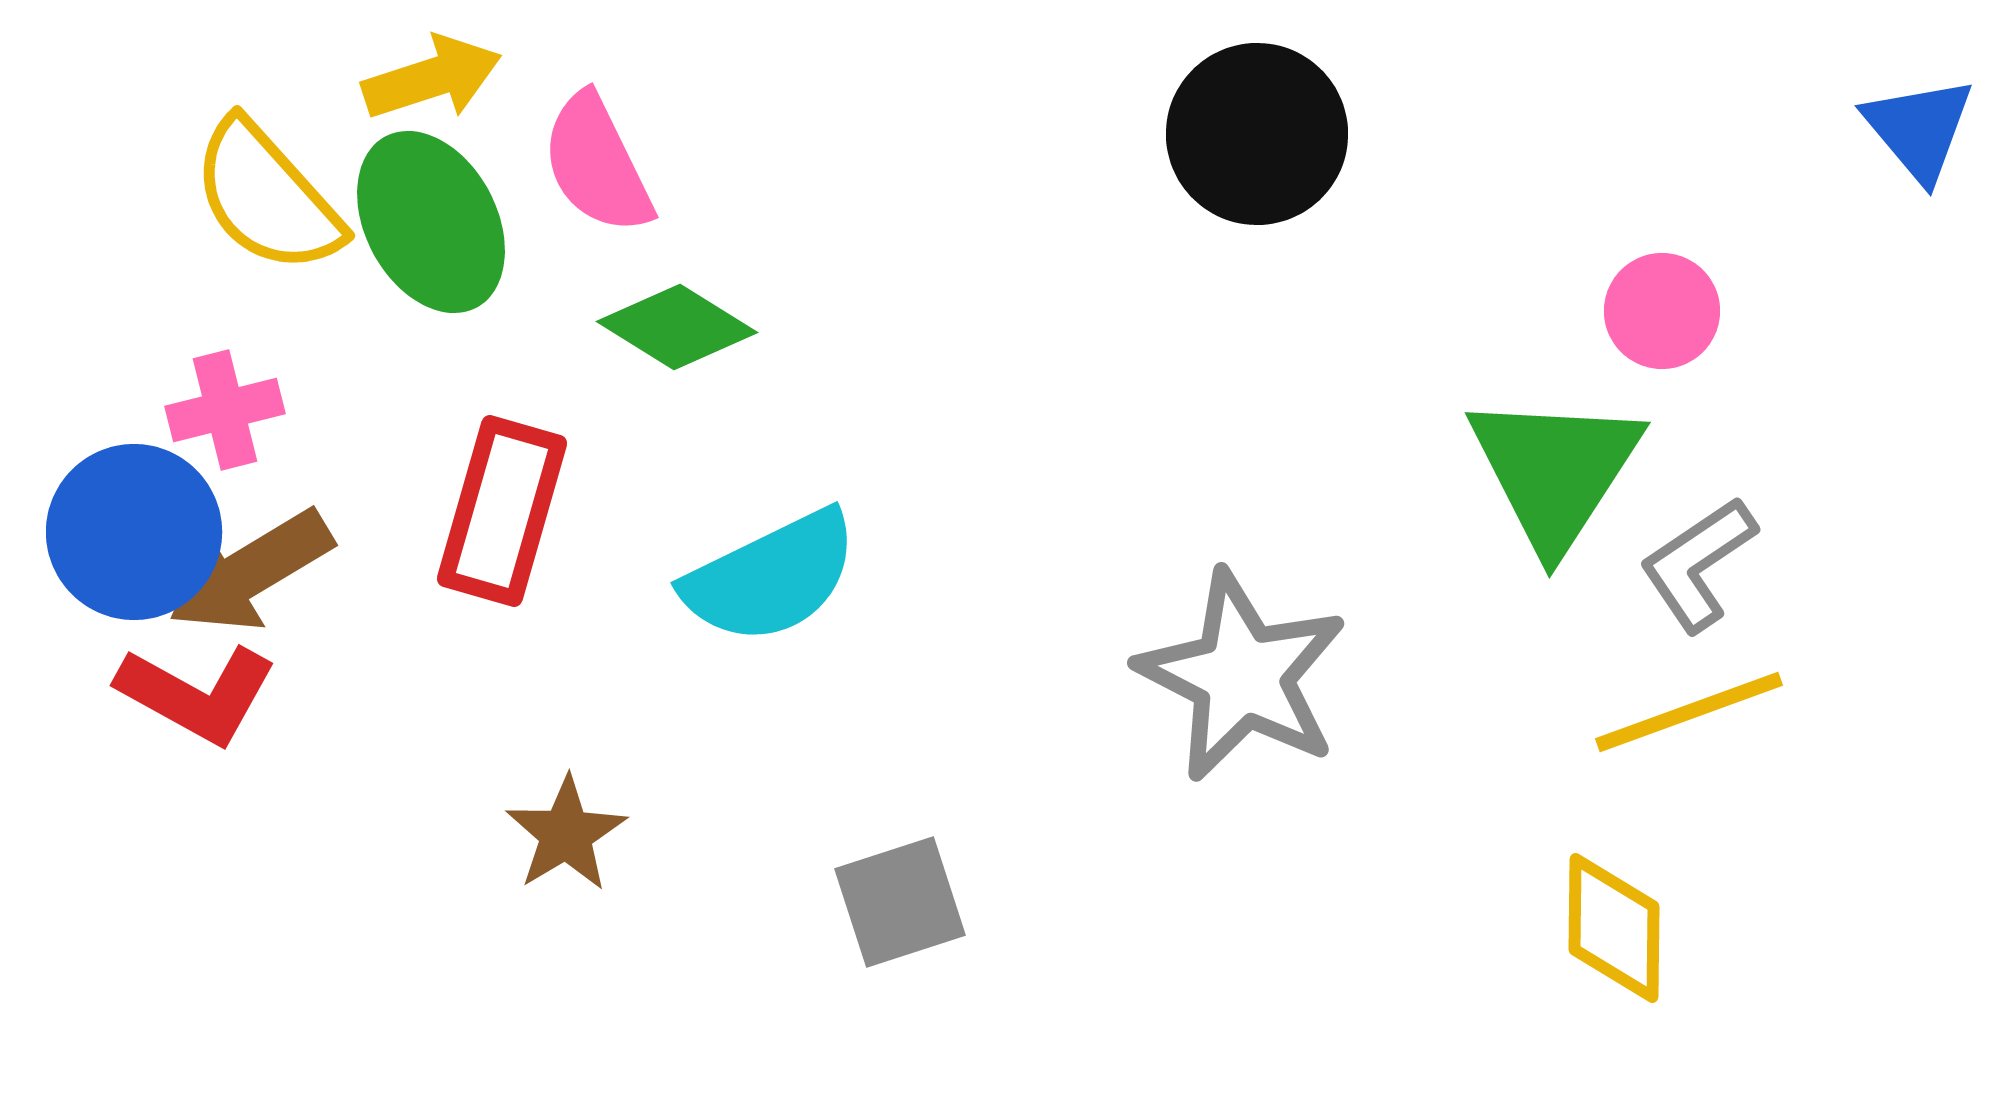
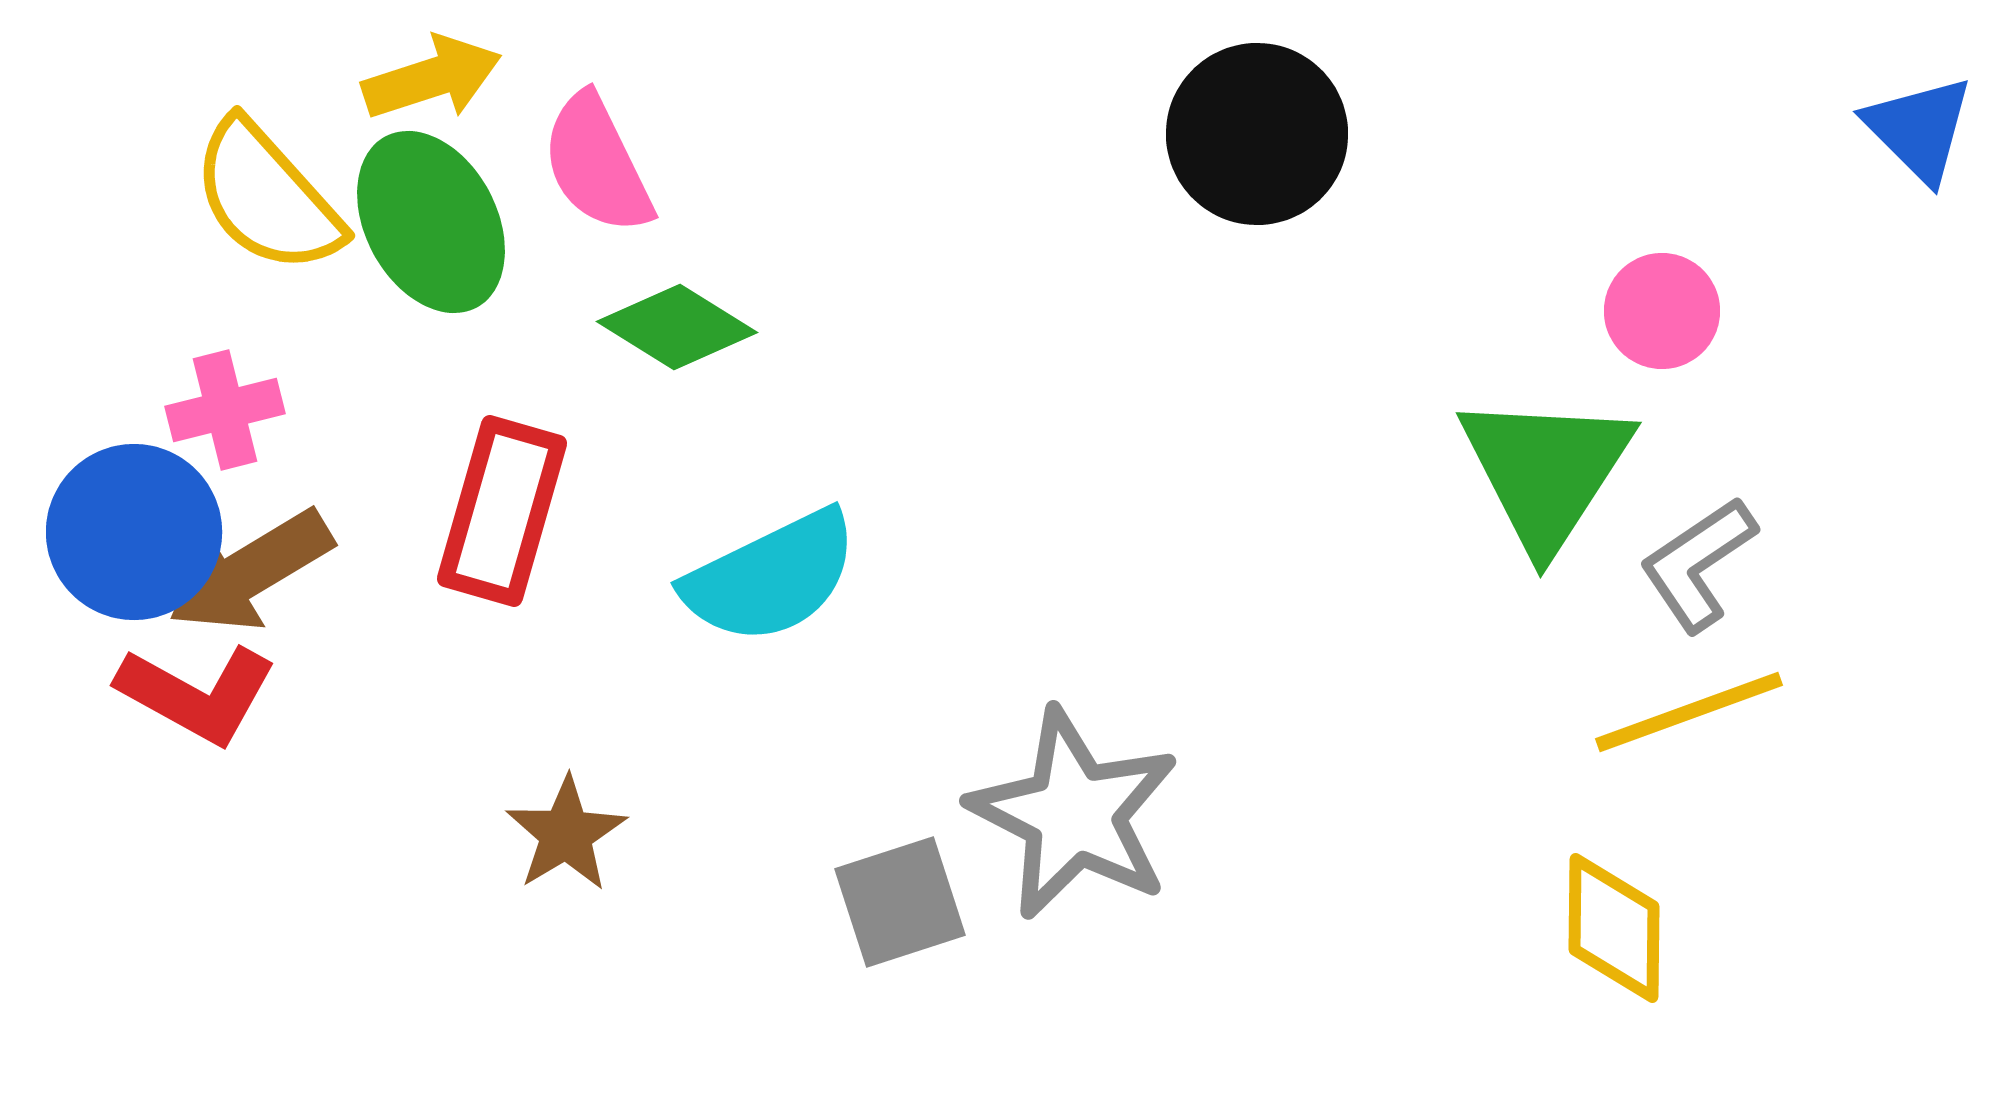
blue triangle: rotated 5 degrees counterclockwise
green triangle: moved 9 px left
gray star: moved 168 px left, 138 px down
